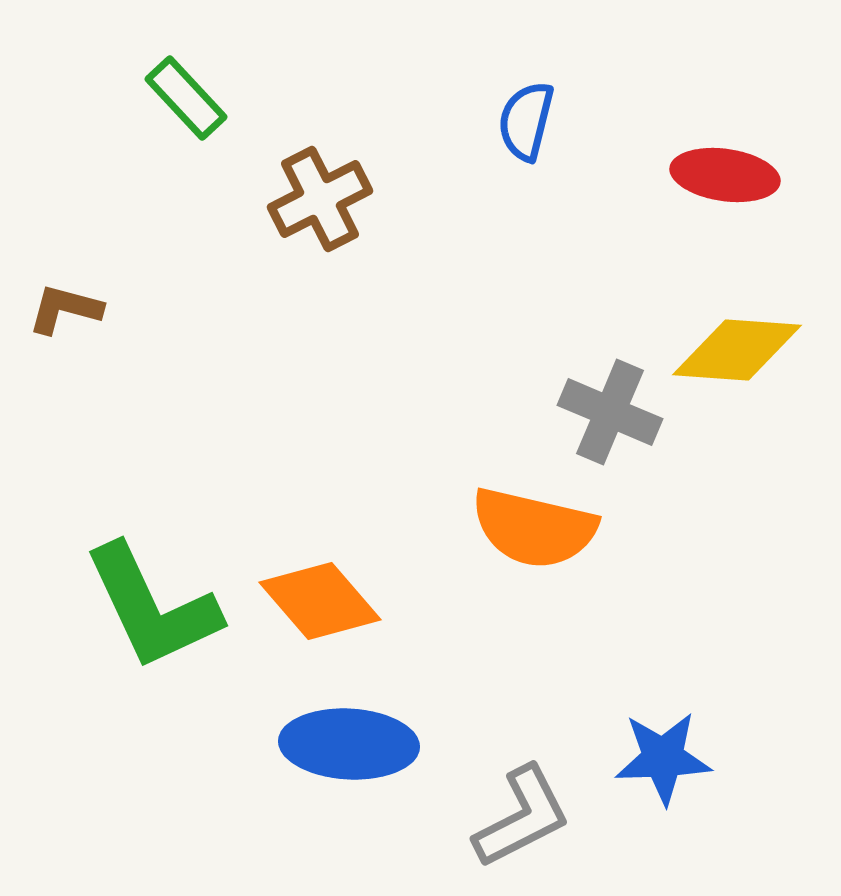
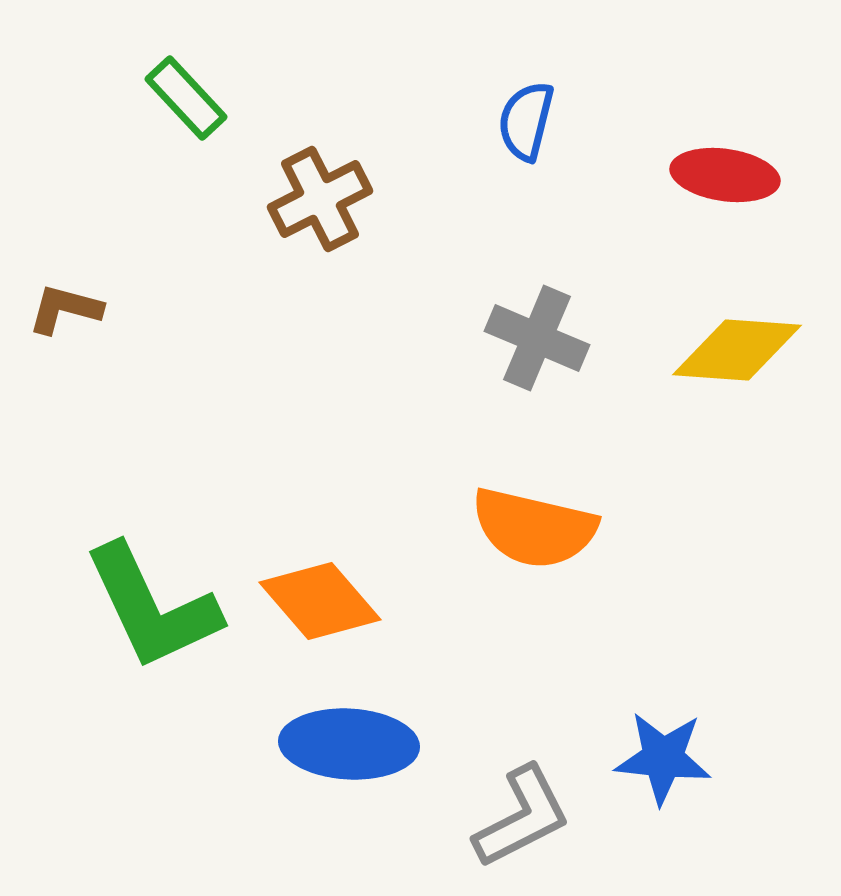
gray cross: moved 73 px left, 74 px up
blue star: rotated 8 degrees clockwise
